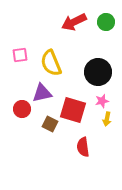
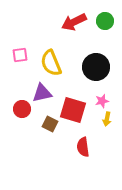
green circle: moved 1 px left, 1 px up
black circle: moved 2 px left, 5 px up
